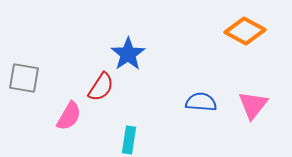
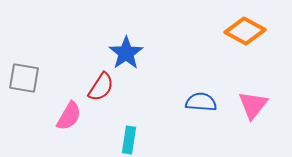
blue star: moved 2 px left, 1 px up
